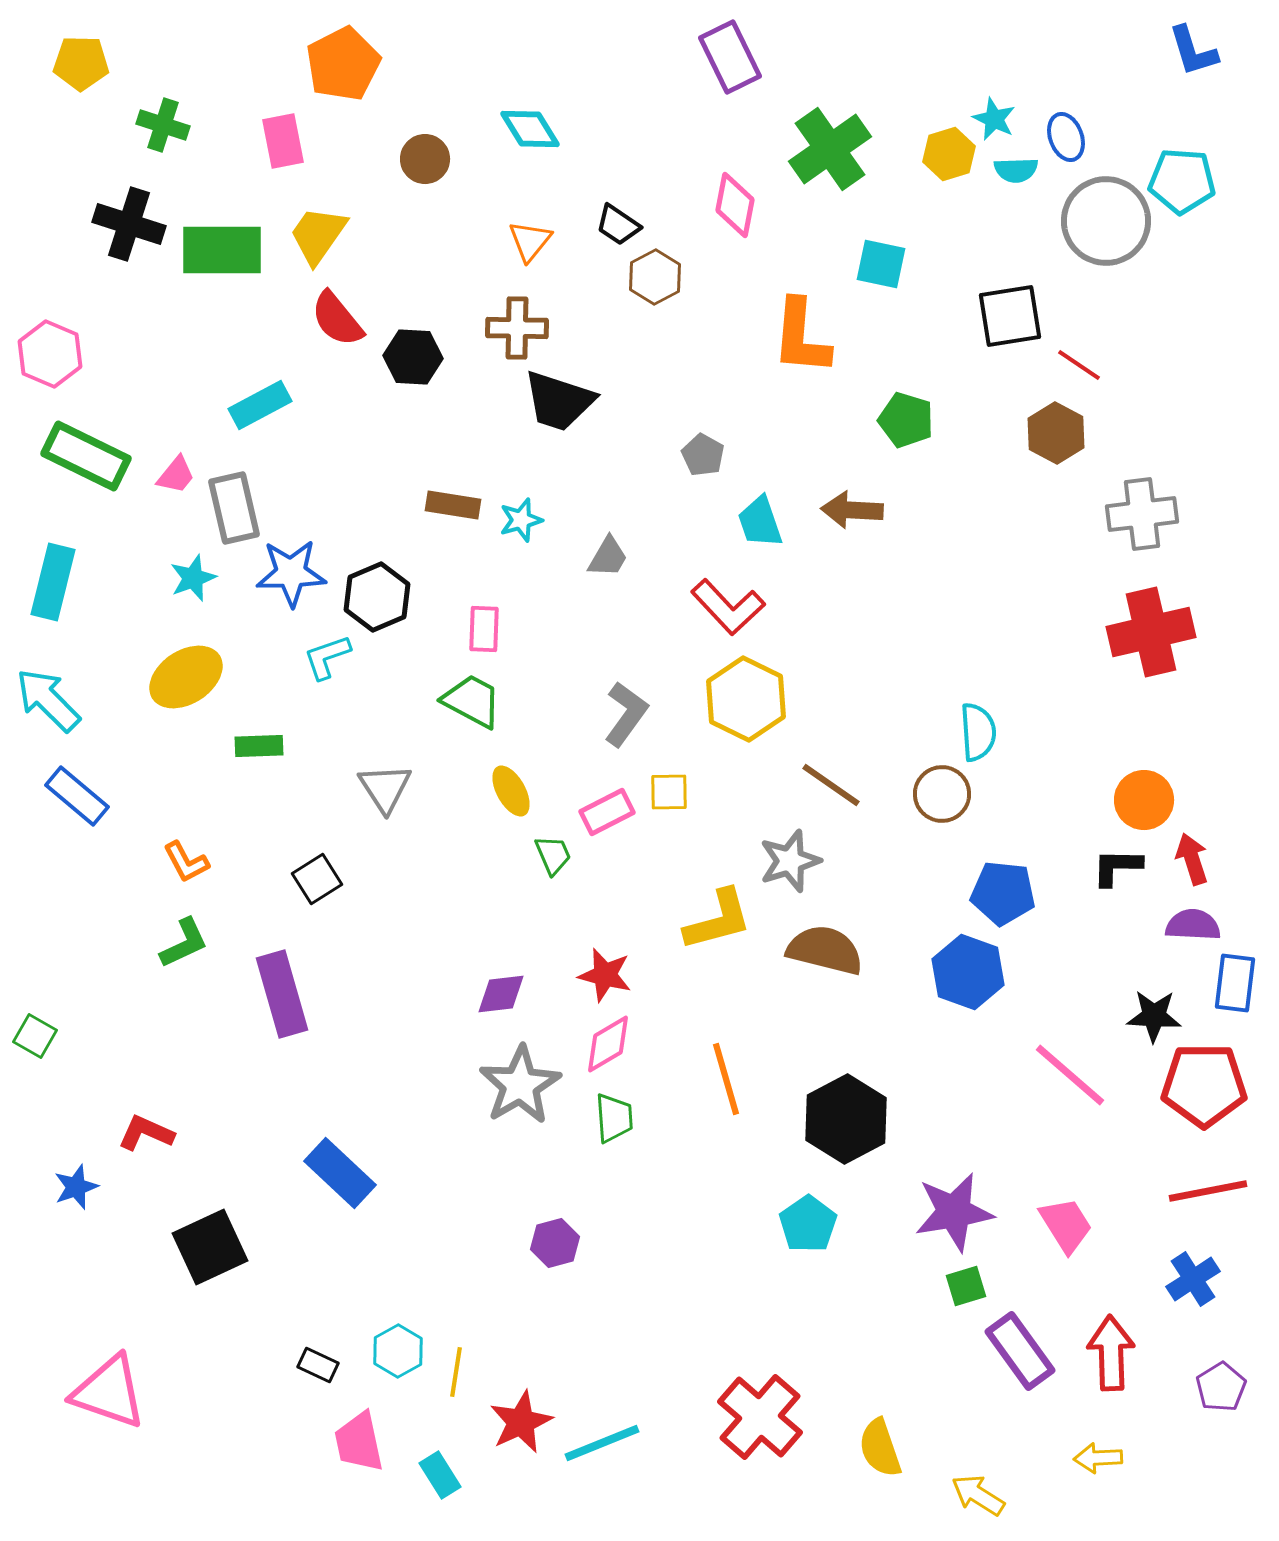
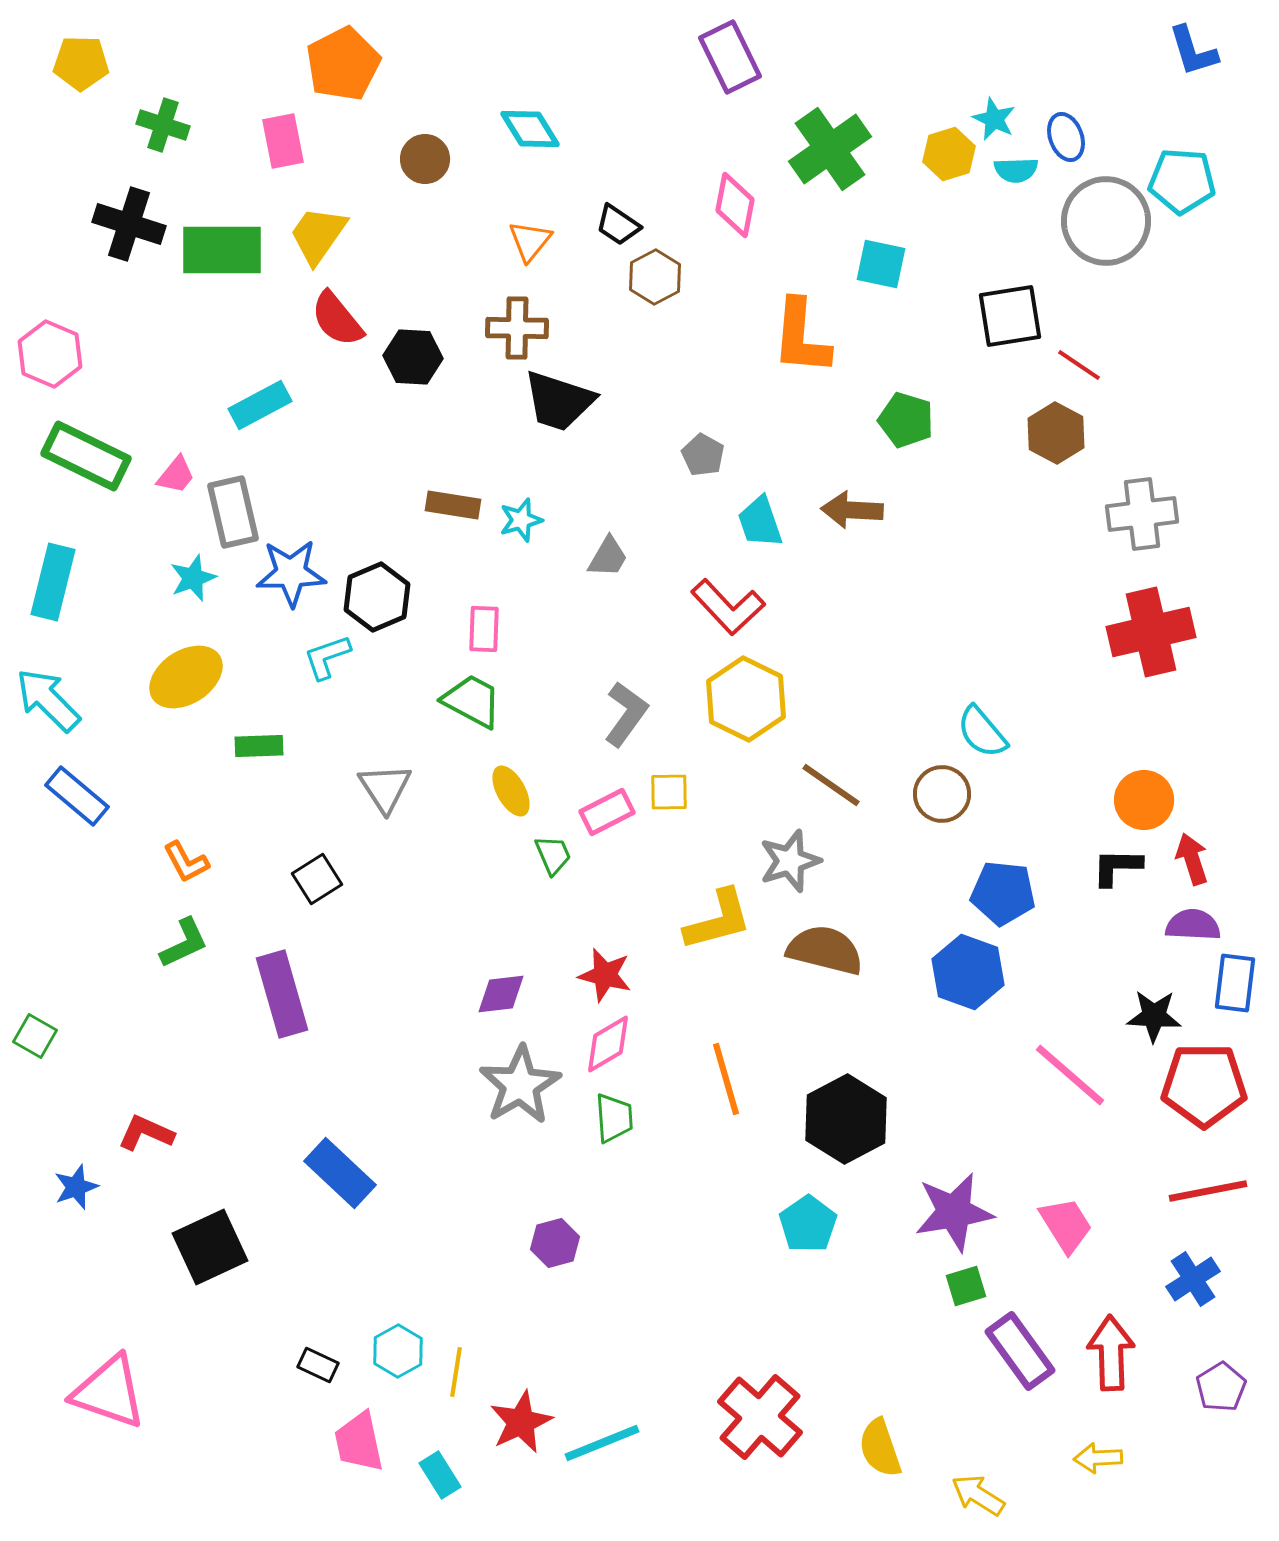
gray rectangle at (234, 508): moved 1 px left, 4 px down
cyan semicircle at (978, 732): moved 4 px right; rotated 144 degrees clockwise
